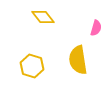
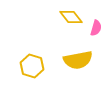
yellow diamond: moved 28 px right
yellow semicircle: rotated 92 degrees counterclockwise
